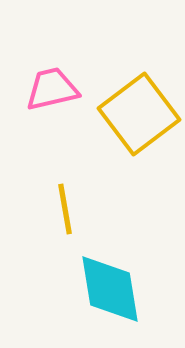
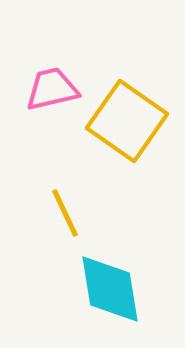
yellow square: moved 12 px left, 7 px down; rotated 18 degrees counterclockwise
yellow line: moved 4 px down; rotated 15 degrees counterclockwise
